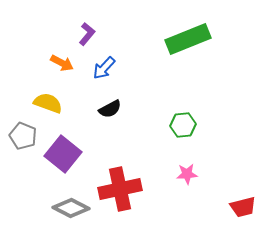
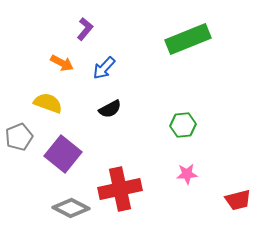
purple L-shape: moved 2 px left, 5 px up
gray pentagon: moved 4 px left, 1 px down; rotated 28 degrees clockwise
red trapezoid: moved 5 px left, 7 px up
